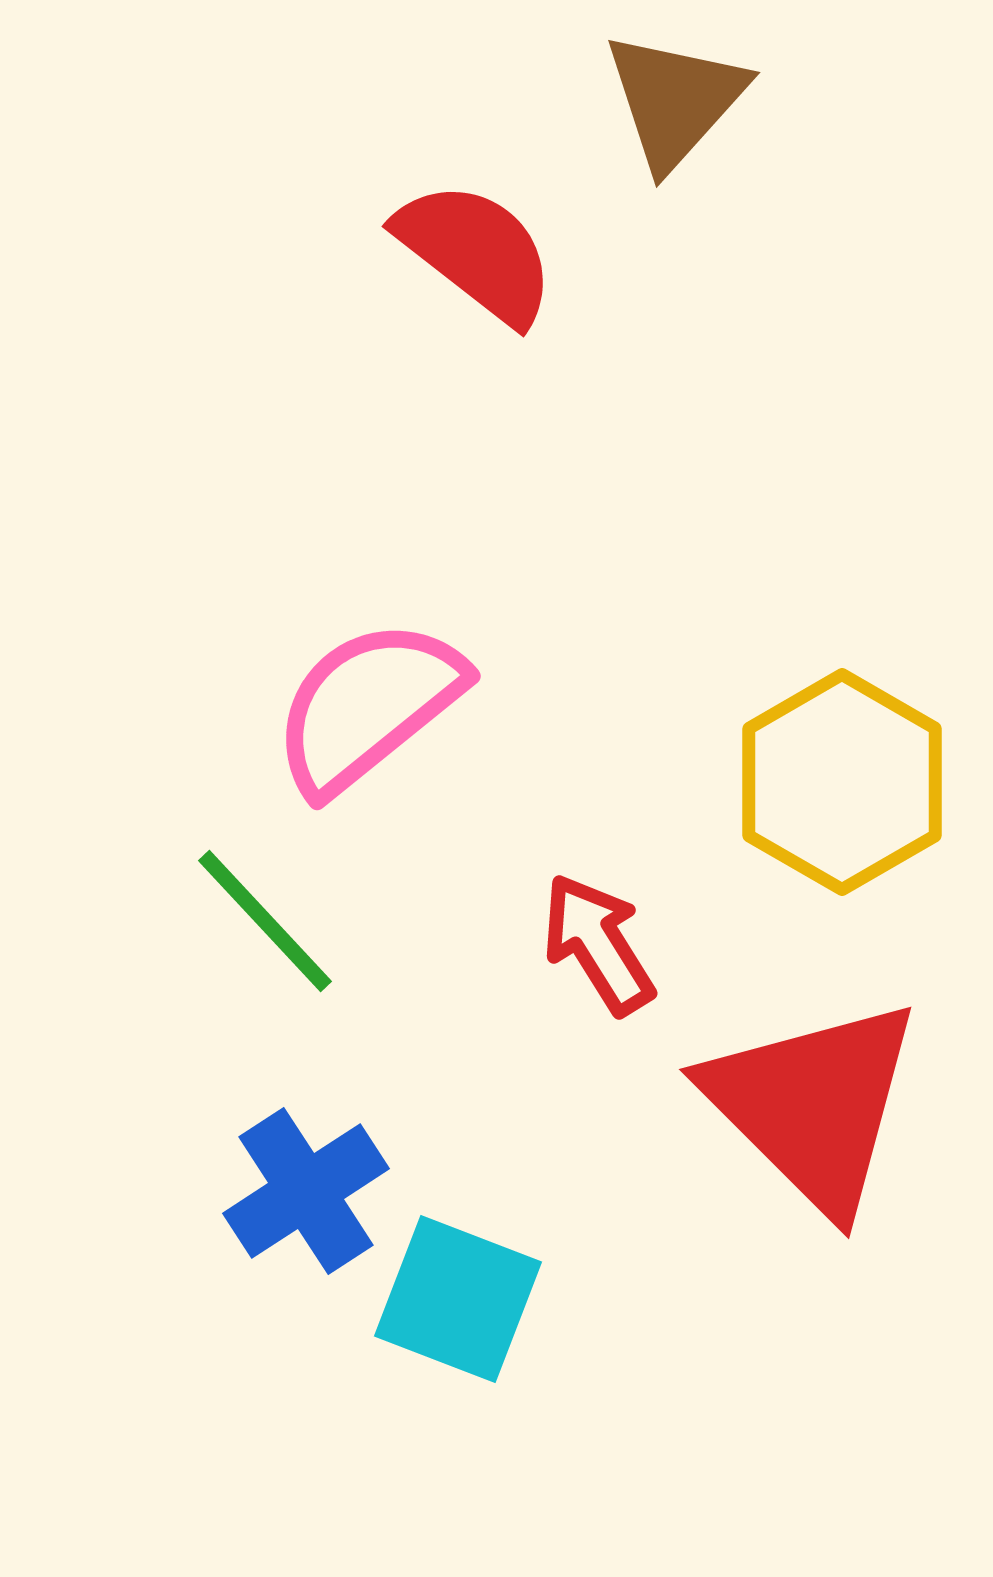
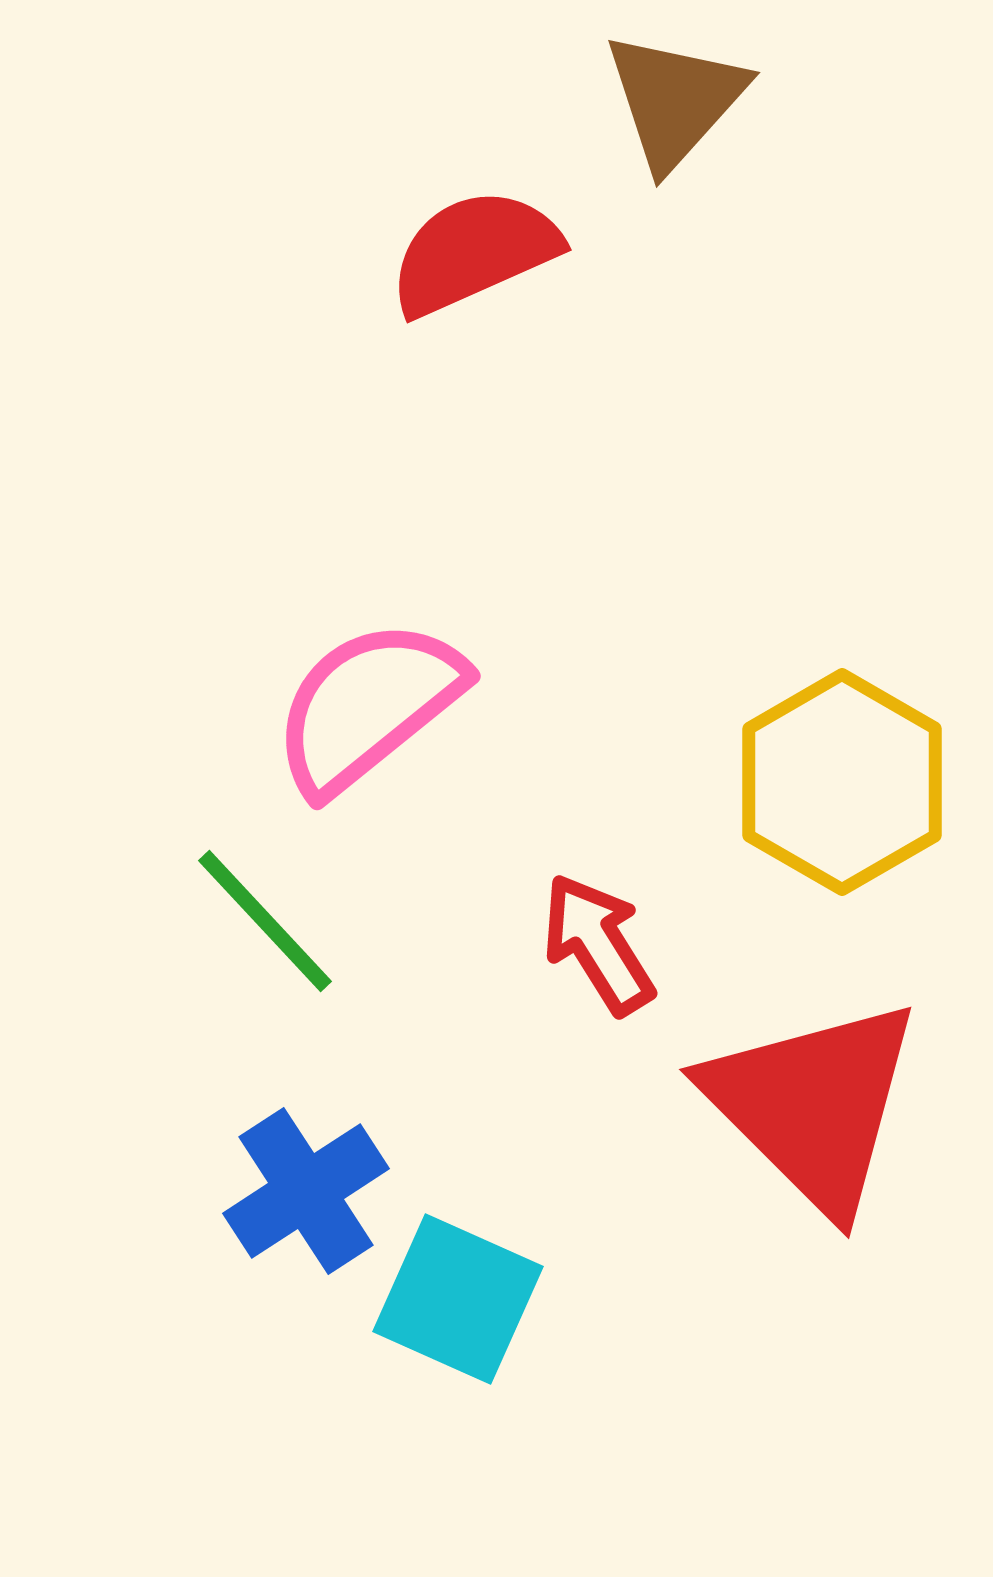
red semicircle: moved 2 px left; rotated 62 degrees counterclockwise
cyan square: rotated 3 degrees clockwise
